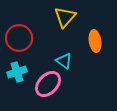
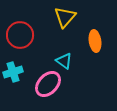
red circle: moved 1 px right, 3 px up
cyan cross: moved 4 px left
